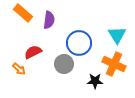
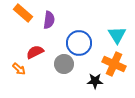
red semicircle: moved 2 px right
